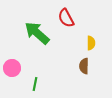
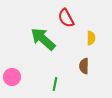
green arrow: moved 6 px right, 6 px down
yellow semicircle: moved 5 px up
pink circle: moved 9 px down
green line: moved 20 px right
